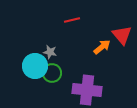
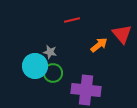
red triangle: moved 1 px up
orange arrow: moved 3 px left, 2 px up
green circle: moved 1 px right
purple cross: moved 1 px left
